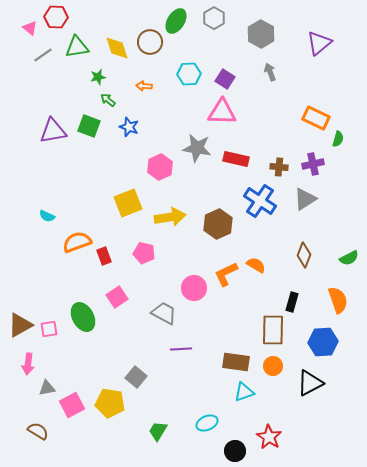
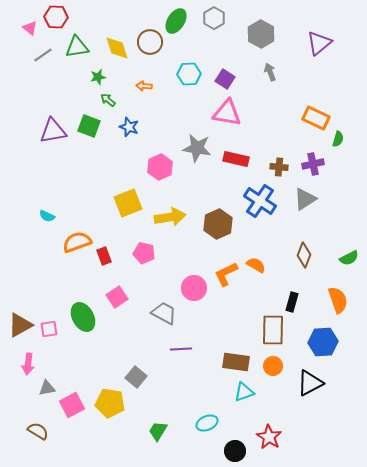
pink triangle at (222, 112): moved 5 px right, 1 px down; rotated 8 degrees clockwise
